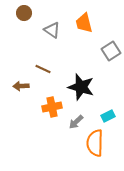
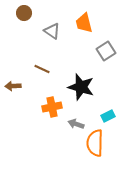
gray triangle: moved 1 px down
gray square: moved 5 px left
brown line: moved 1 px left
brown arrow: moved 8 px left
gray arrow: moved 2 px down; rotated 63 degrees clockwise
